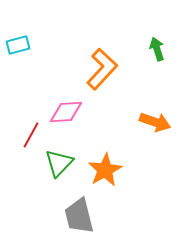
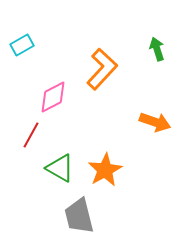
cyan rectangle: moved 4 px right; rotated 15 degrees counterclockwise
pink diamond: moved 13 px left, 15 px up; rotated 24 degrees counterclockwise
green triangle: moved 1 px right, 5 px down; rotated 44 degrees counterclockwise
